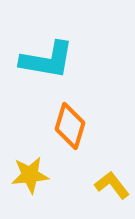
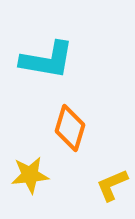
orange diamond: moved 2 px down
yellow L-shape: rotated 75 degrees counterclockwise
